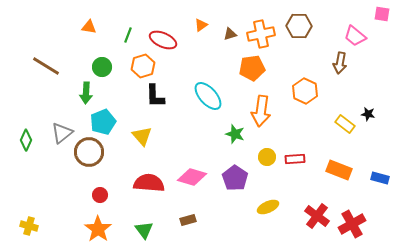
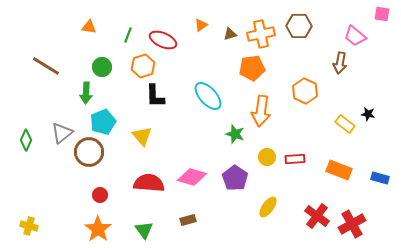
yellow ellipse at (268, 207): rotated 30 degrees counterclockwise
